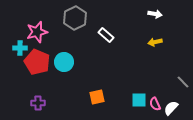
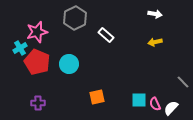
cyan cross: rotated 32 degrees counterclockwise
cyan circle: moved 5 px right, 2 px down
